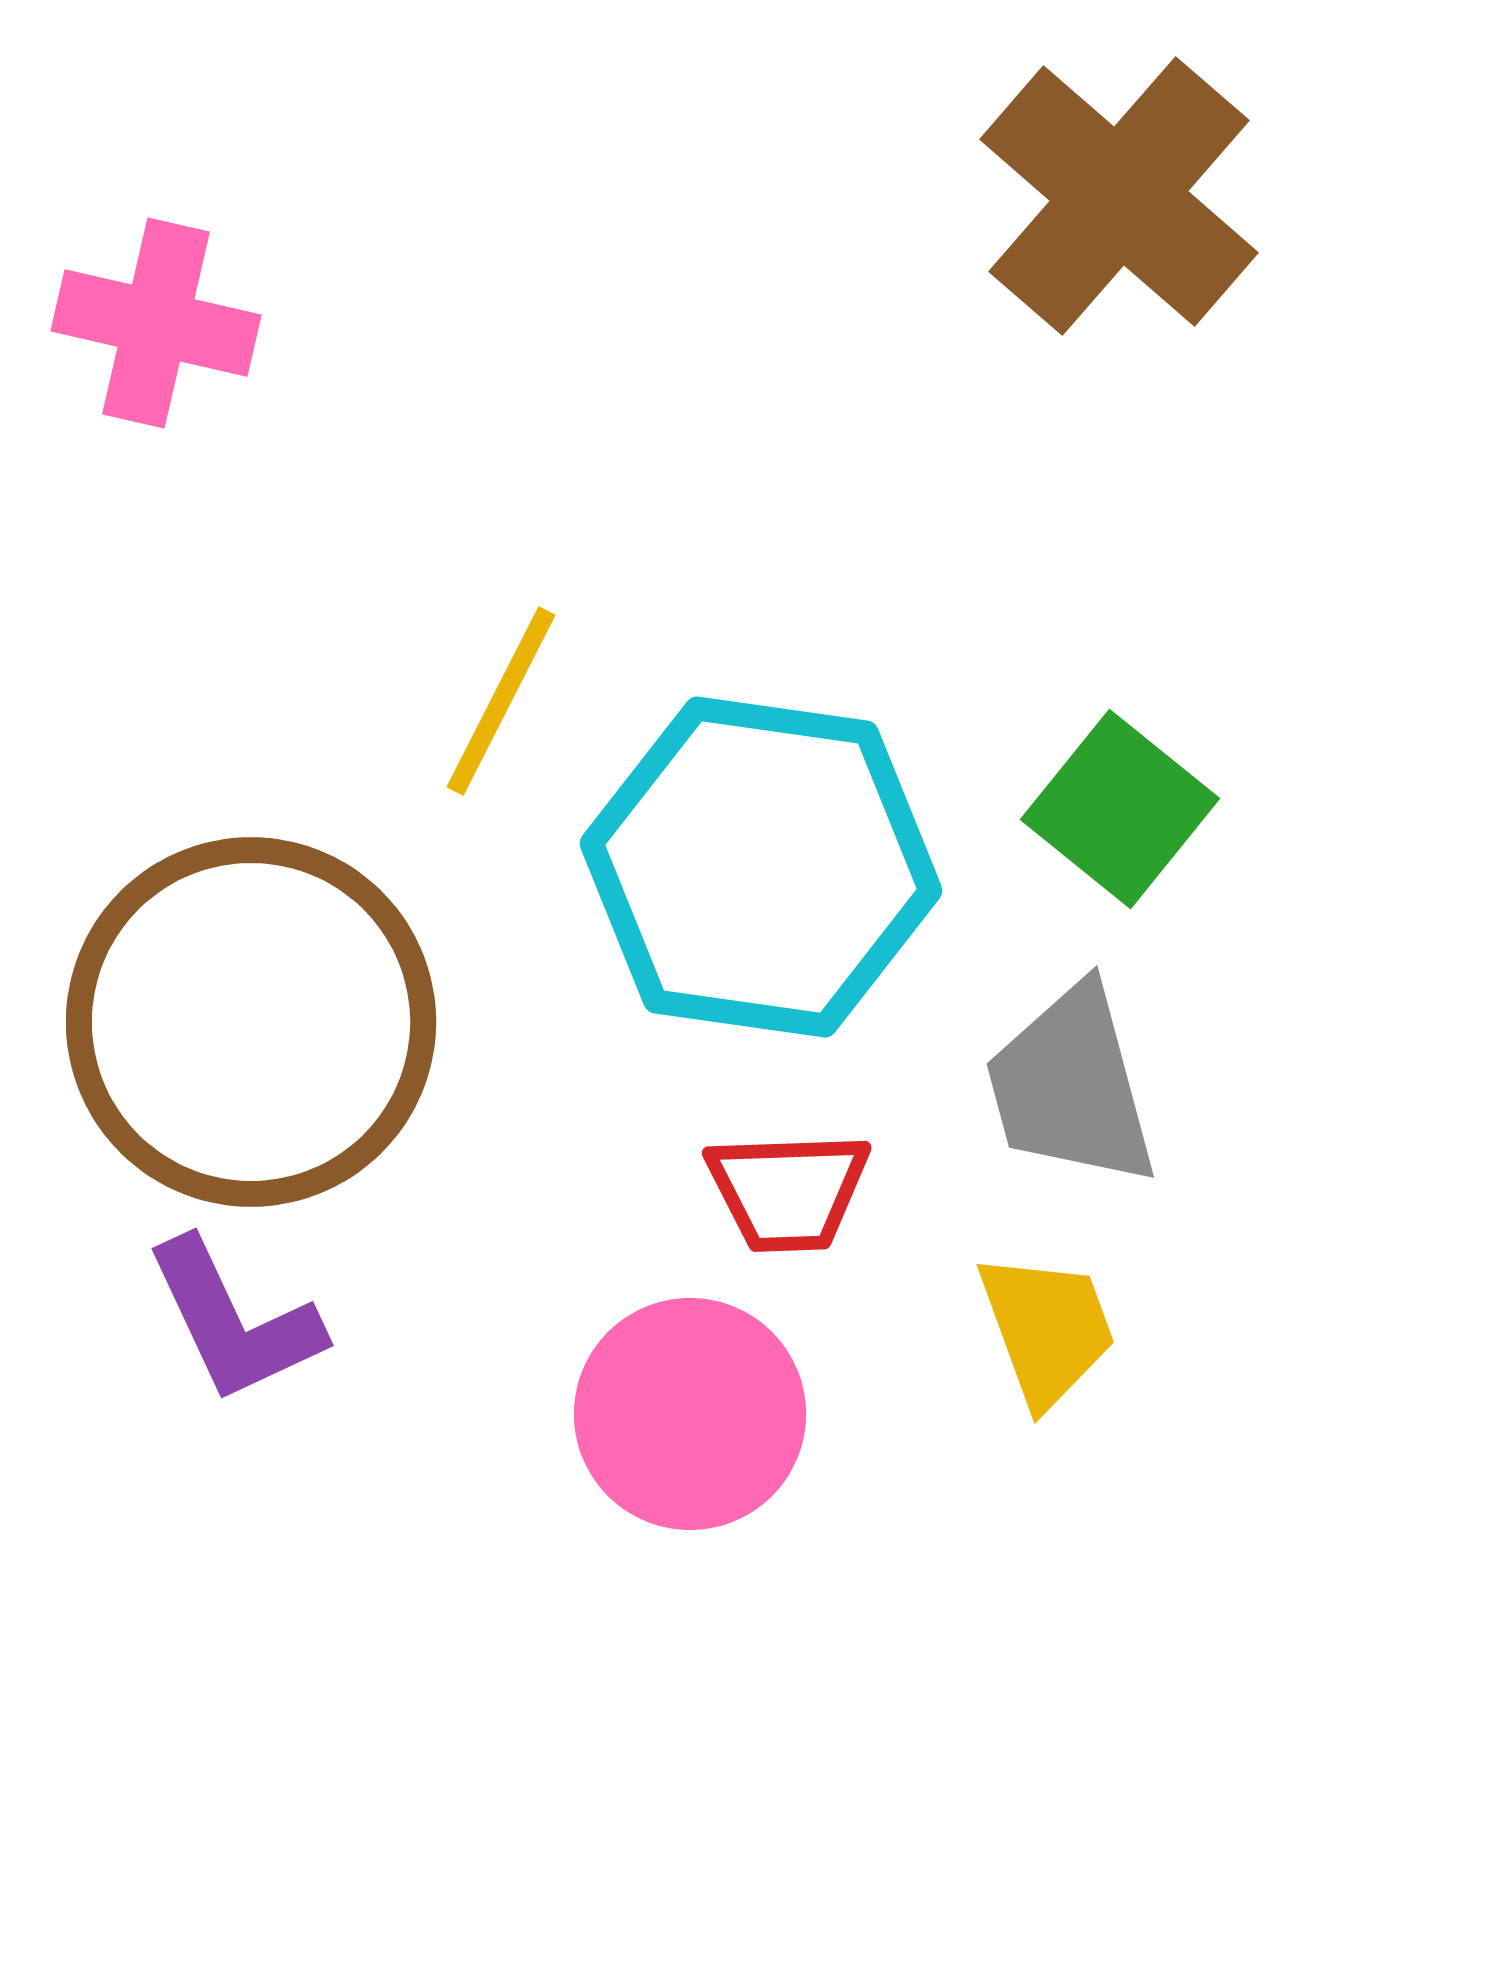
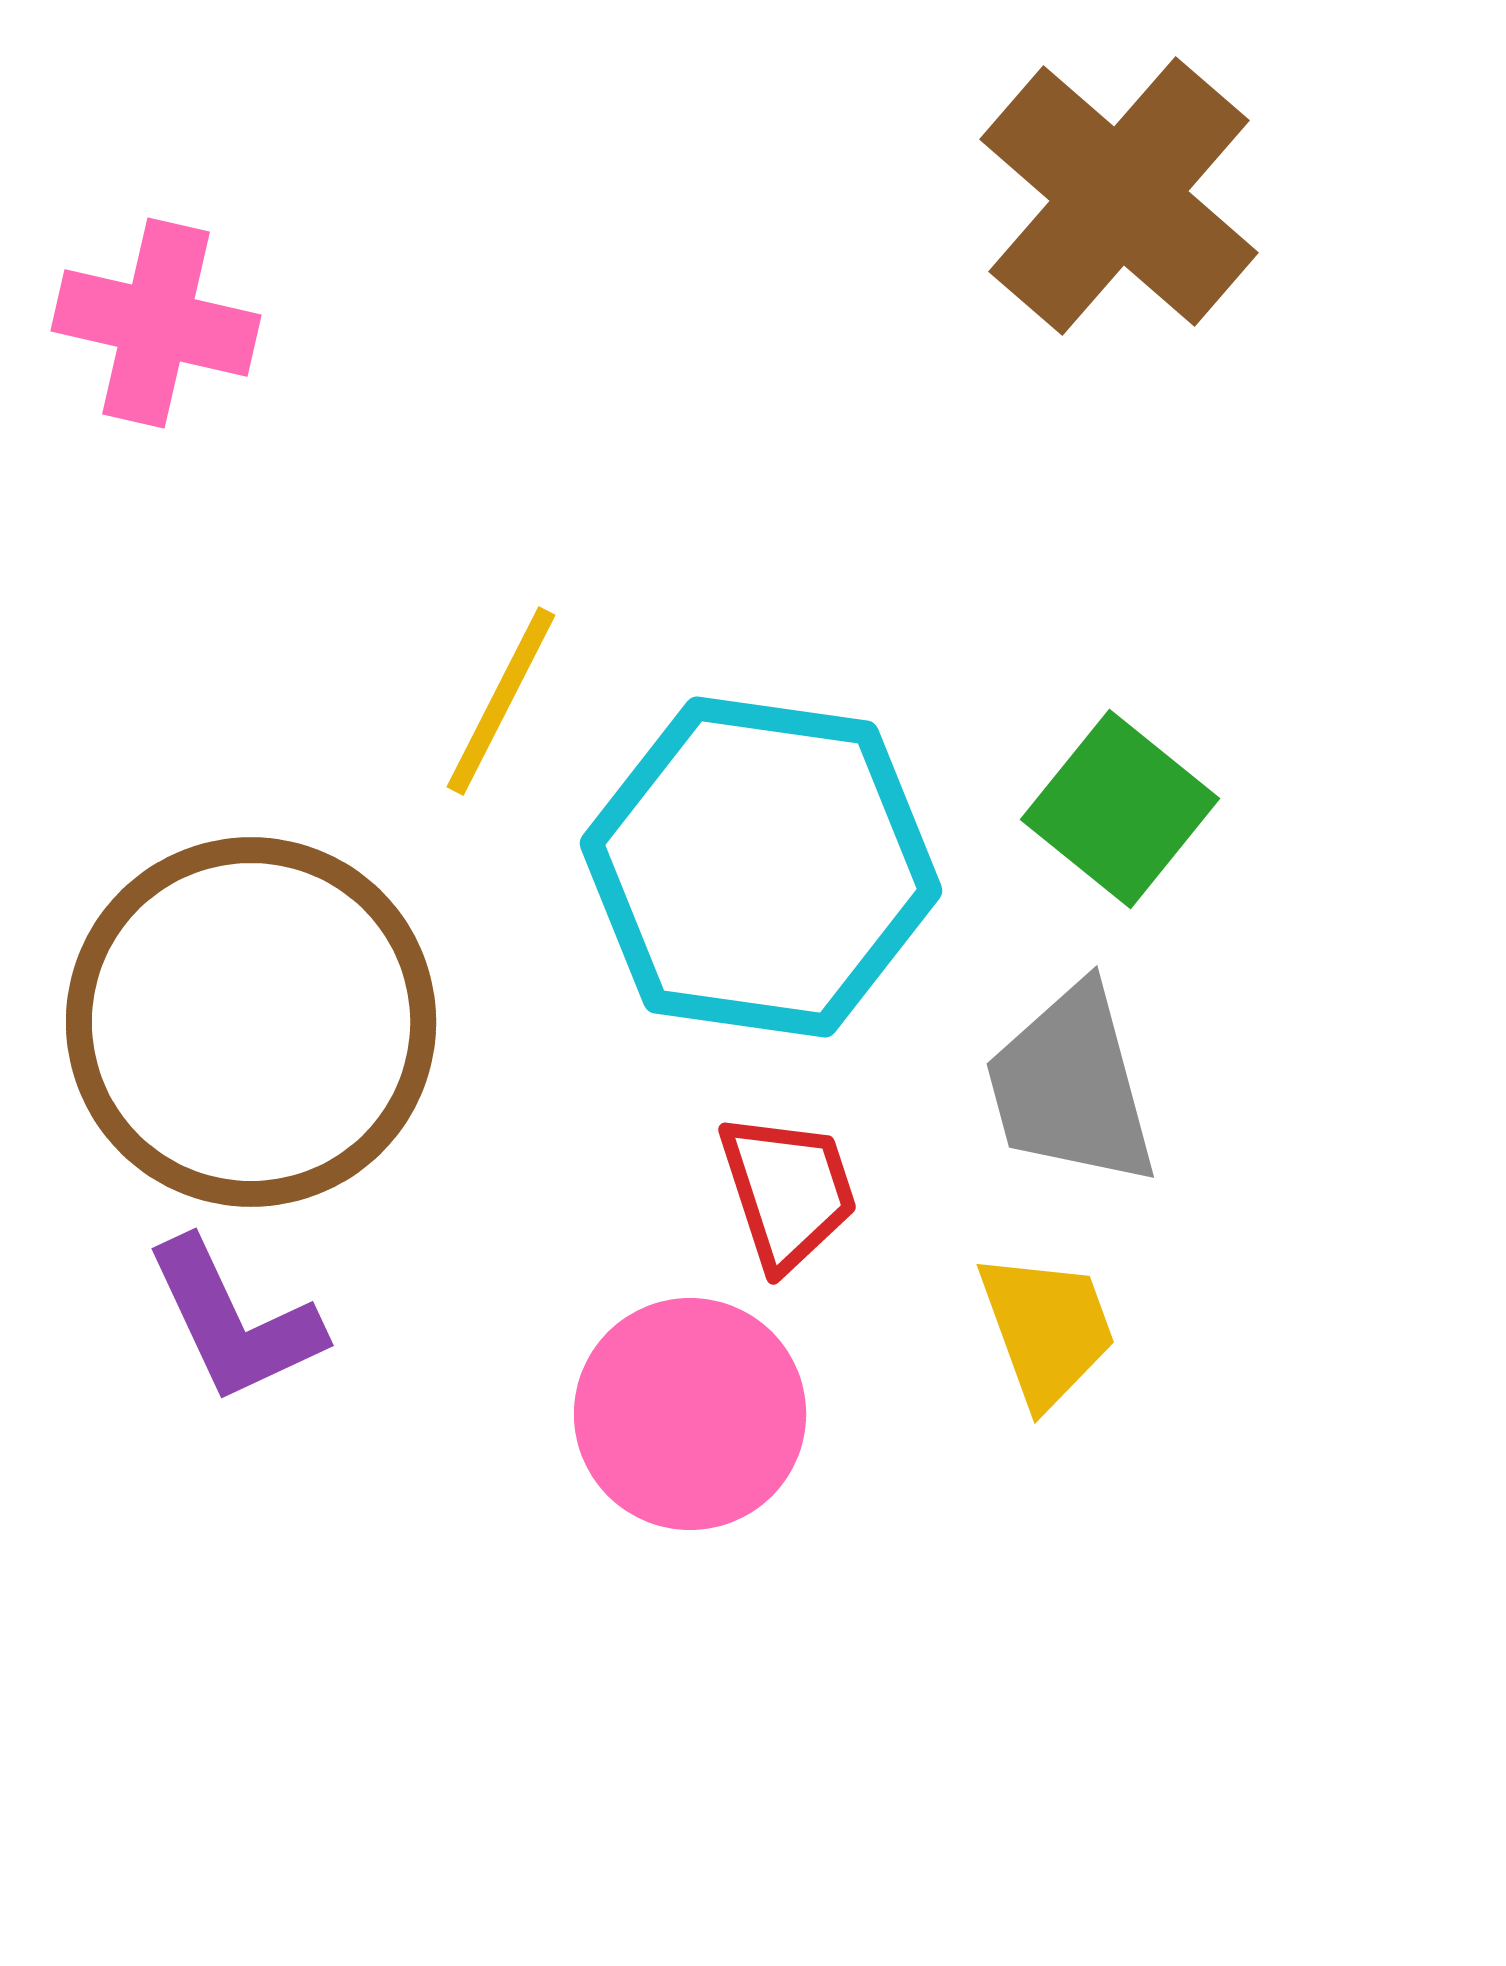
red trapezoid: rotated 106 degrees counterclockwise
